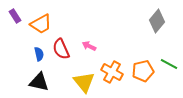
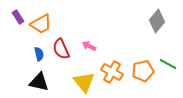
purple rectangle: moved 3 px right, 1 px down
green line: moved 1 px left
